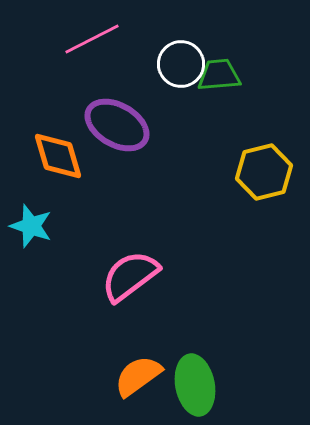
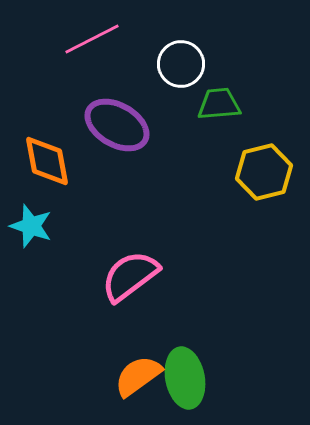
green trapezoid: moved 29 px down
orange diamond: moved 11 px left, 5 px down; rotated 6 degrees clockwise
green ellipse: moved 10 px left, 7 px up
